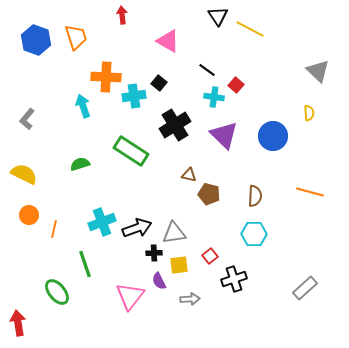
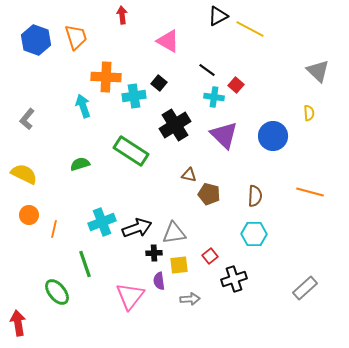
black triangle at (218, 16): rotated 35 degrees clockwise
purple semicircle at (159, 281): rotated 18 degrees clockwise
